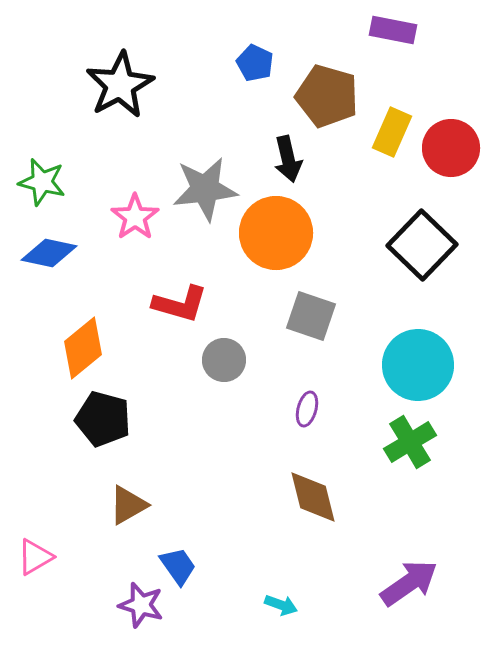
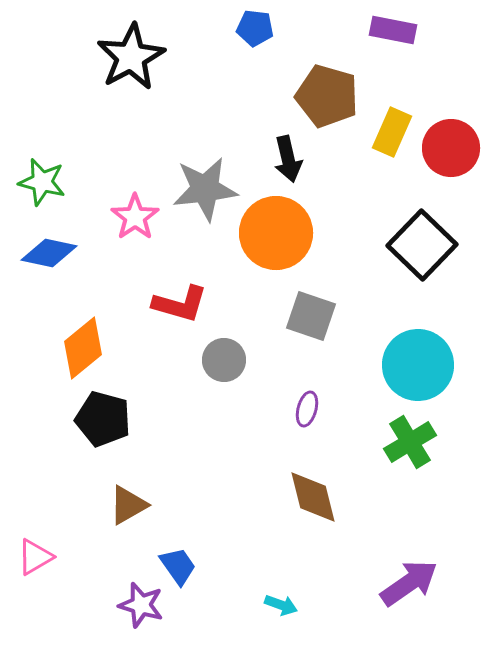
blue pentagon: moved 35 px up; rotated 18 degrees counterclockwise
black star: moved 11 px right, 28 px up
